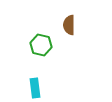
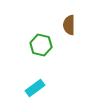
cyan rectangle: rotated 60 degrees clockwise
